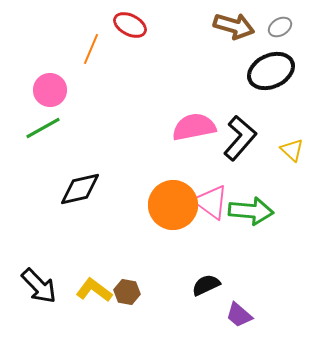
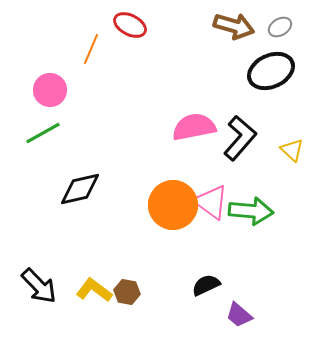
green line: moved 5 px down
